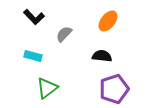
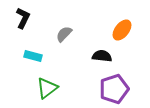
black L-shape: moved 11 px left, 1 px down; rotated 110 degrees counterclockwise
orange ellipse: moved 14 px right, 9 px down
